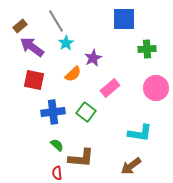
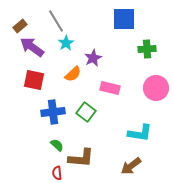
pink rectangle: rotated 54 degrees clockwise
